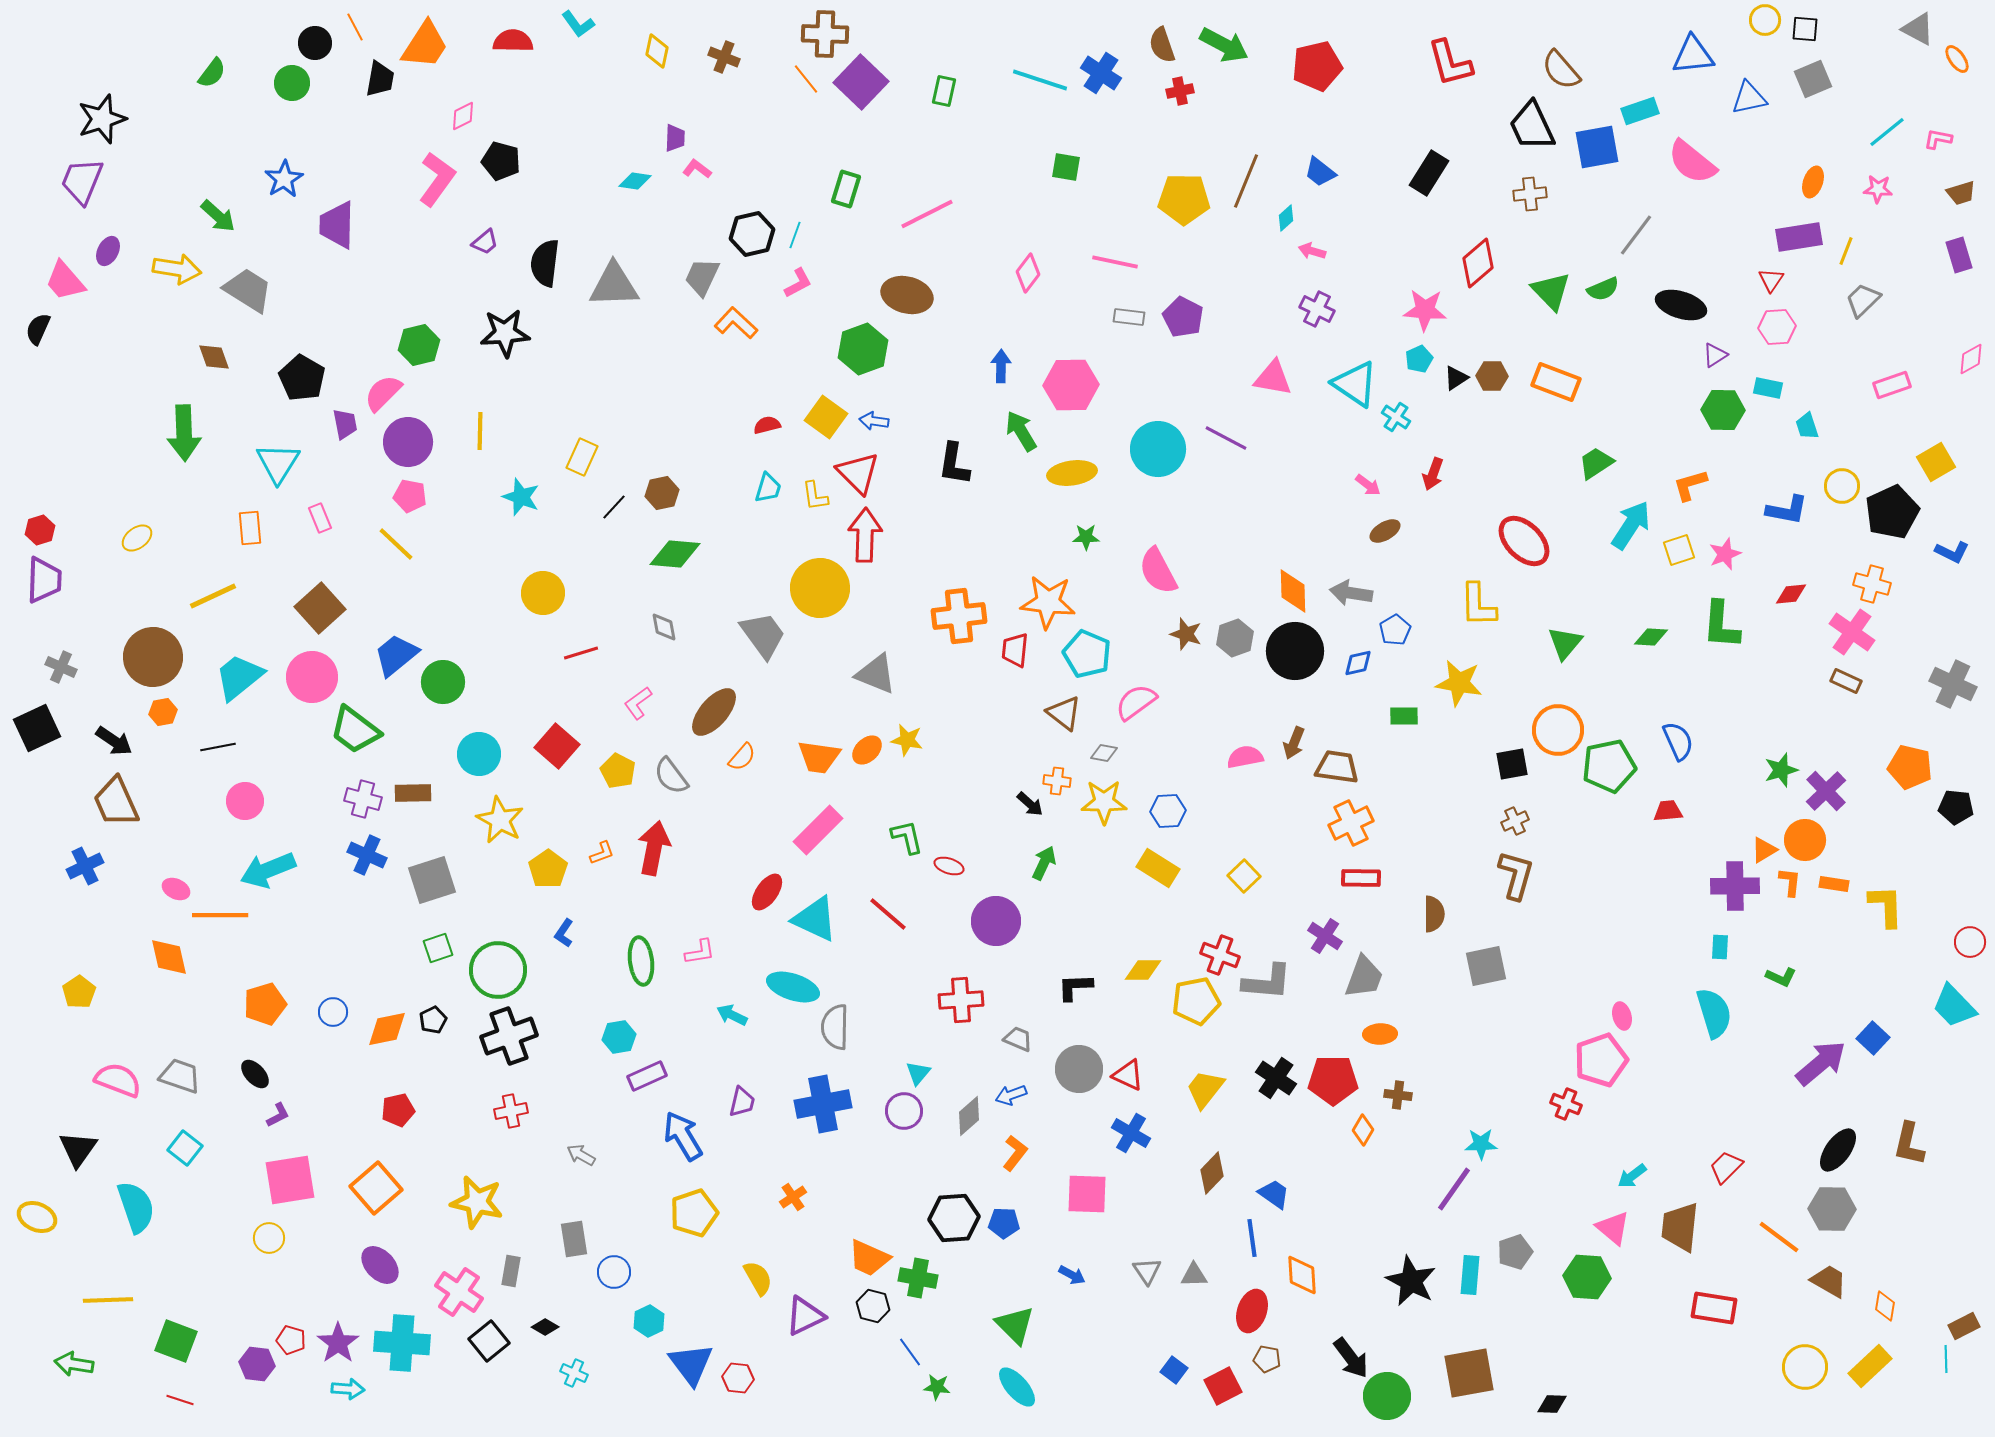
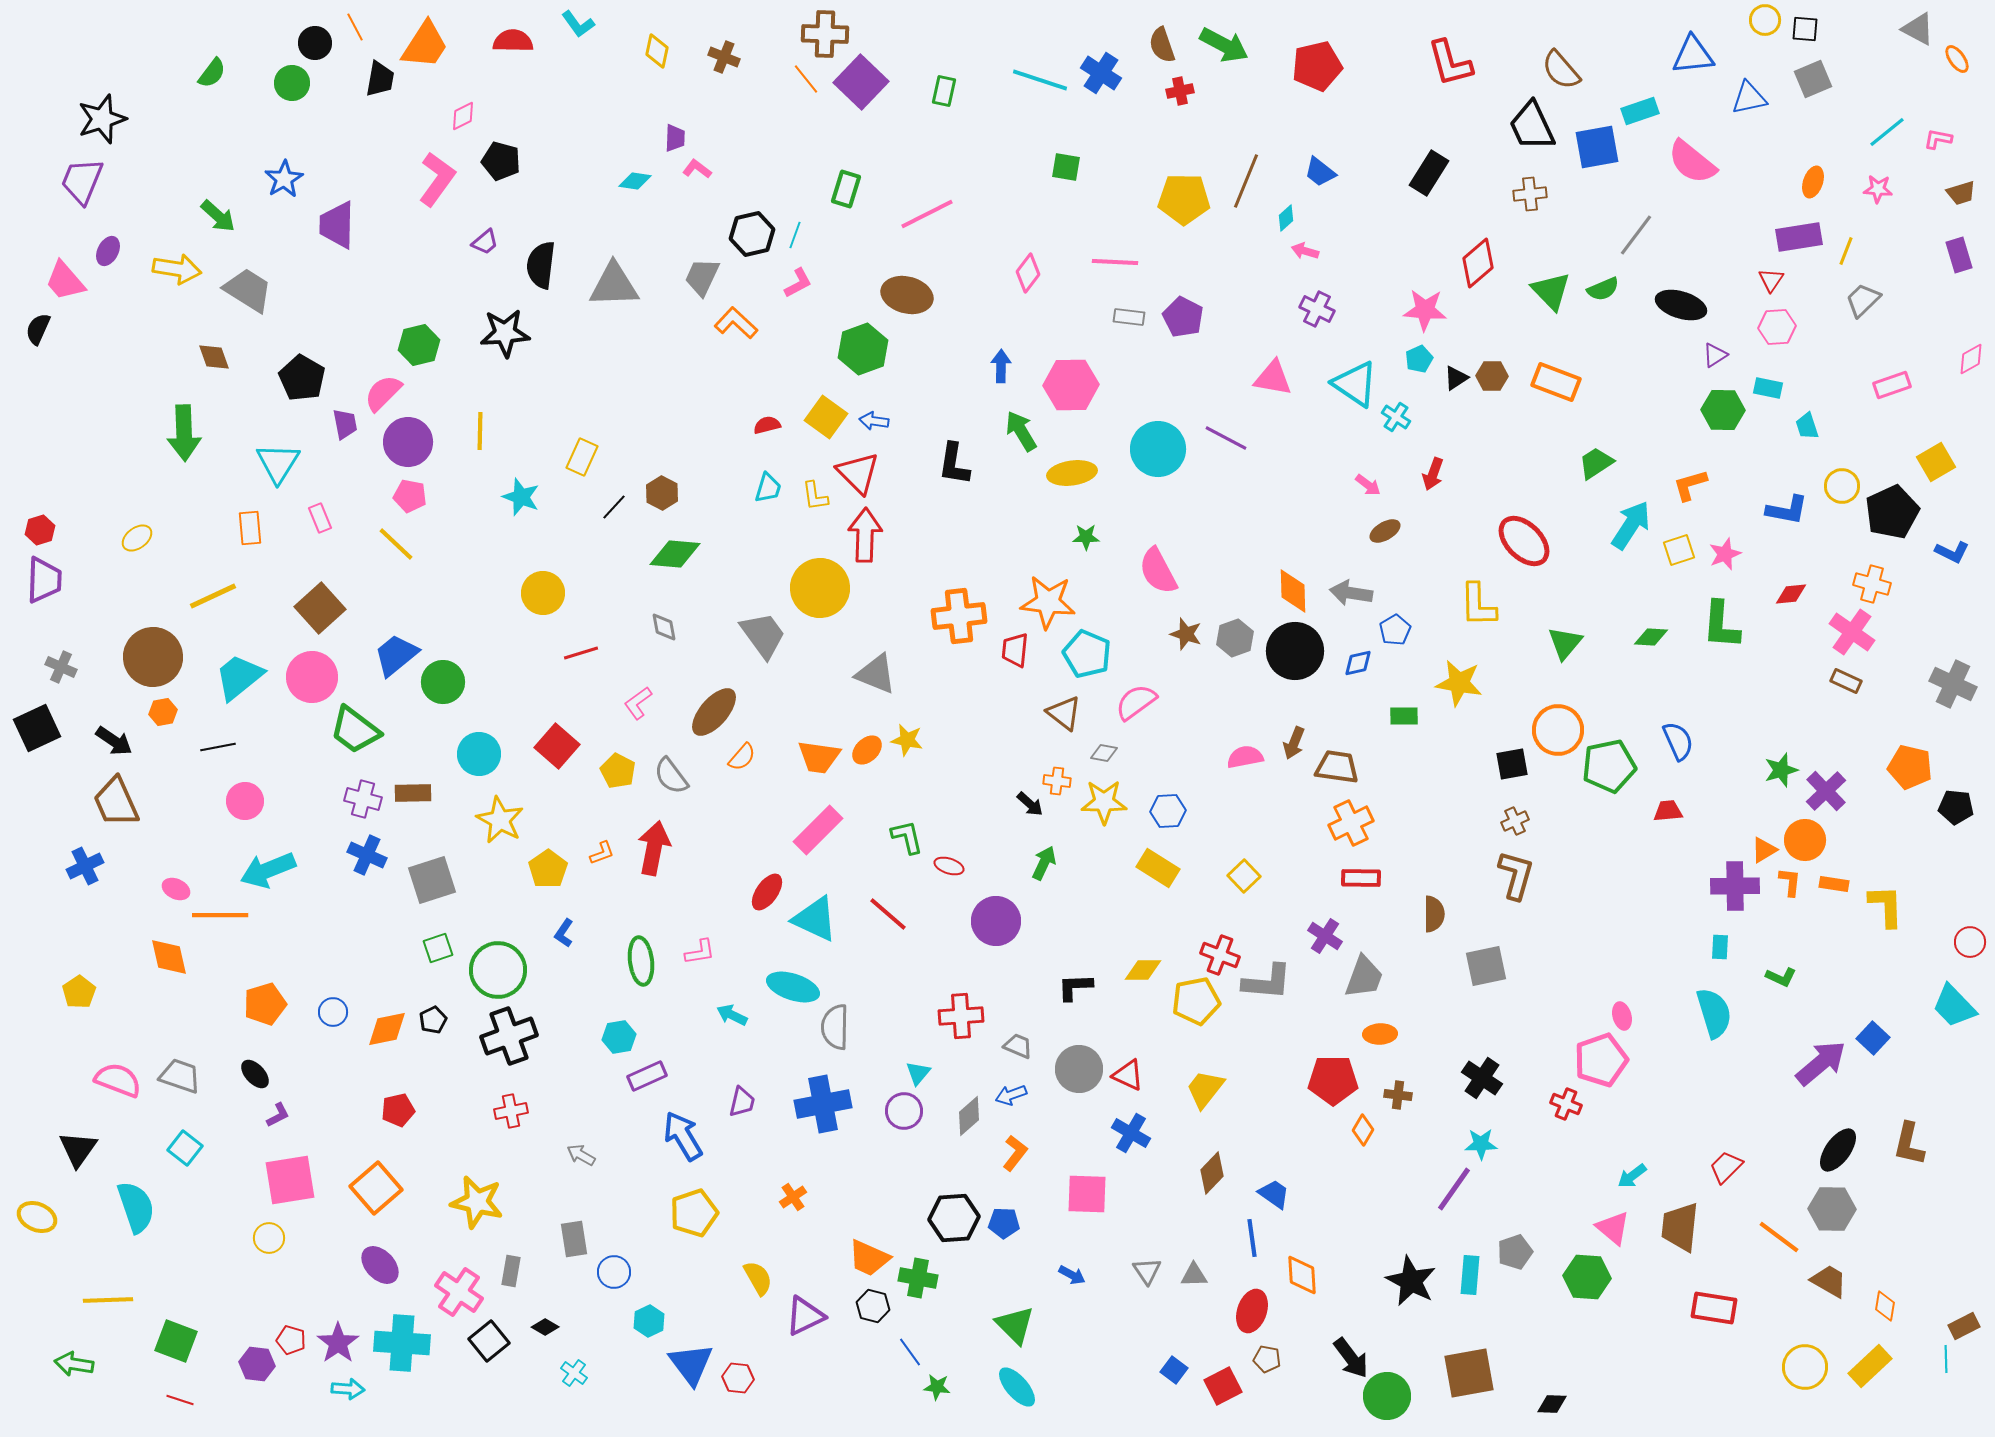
pink arrow at (1312, 251): moved 7 px left
pink line at (1115, 262): rotated 9 degrees counterclockwise
black semicircle at (545, 263): moved 4 px left, 2 px down
brown hexagon at (662, 493): rotated 20 degrees counterclockwise
red cross at (961, 1000): moved 16 px down
gray trapezoid at (1018, 1039): moved 7 px down
black cross at (1276, 1078): moved 206 px right
cyan cross at (574, 1373): rotated 12 degrees clockwise
